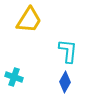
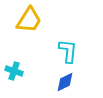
cyan cross: moved 6 px up
blue diamond: rotated 35 degrees clockwise
